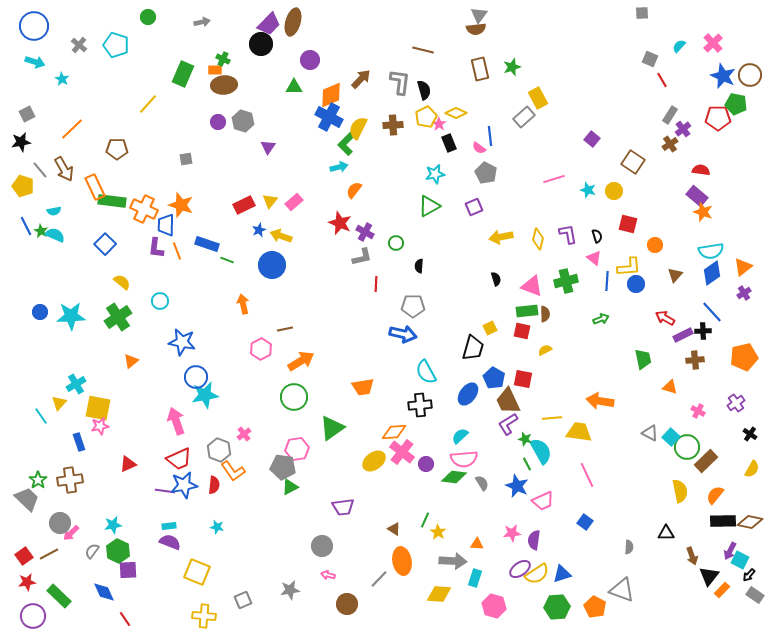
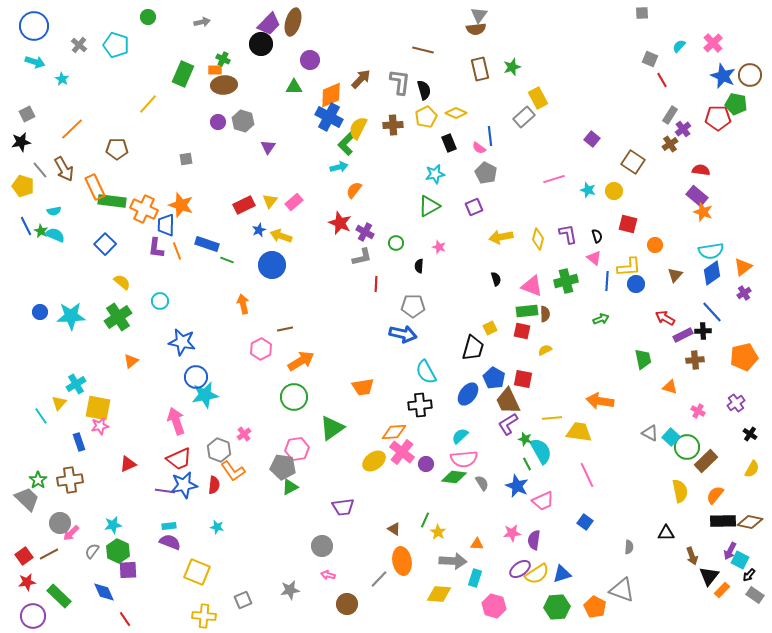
pink star at (439, 124): moved 123 px down; rotated 16 degrees counterclockwise
